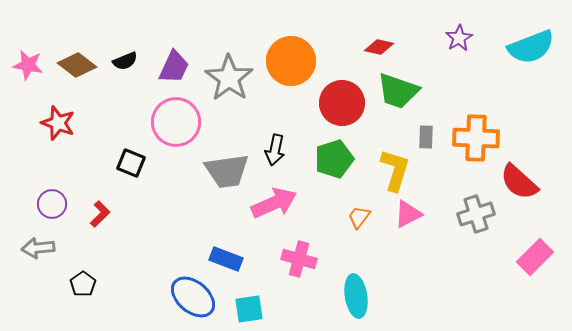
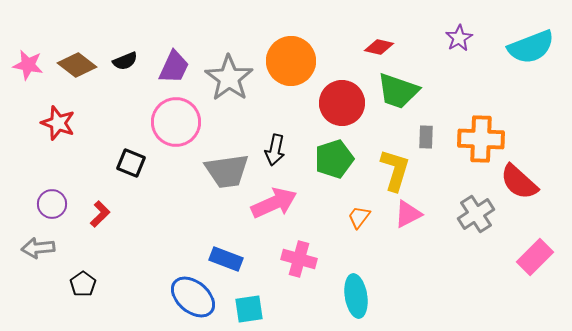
orange cross: moved 5 px right, 1 px down
gray cross: rotated 15 degrees counterclockwise
